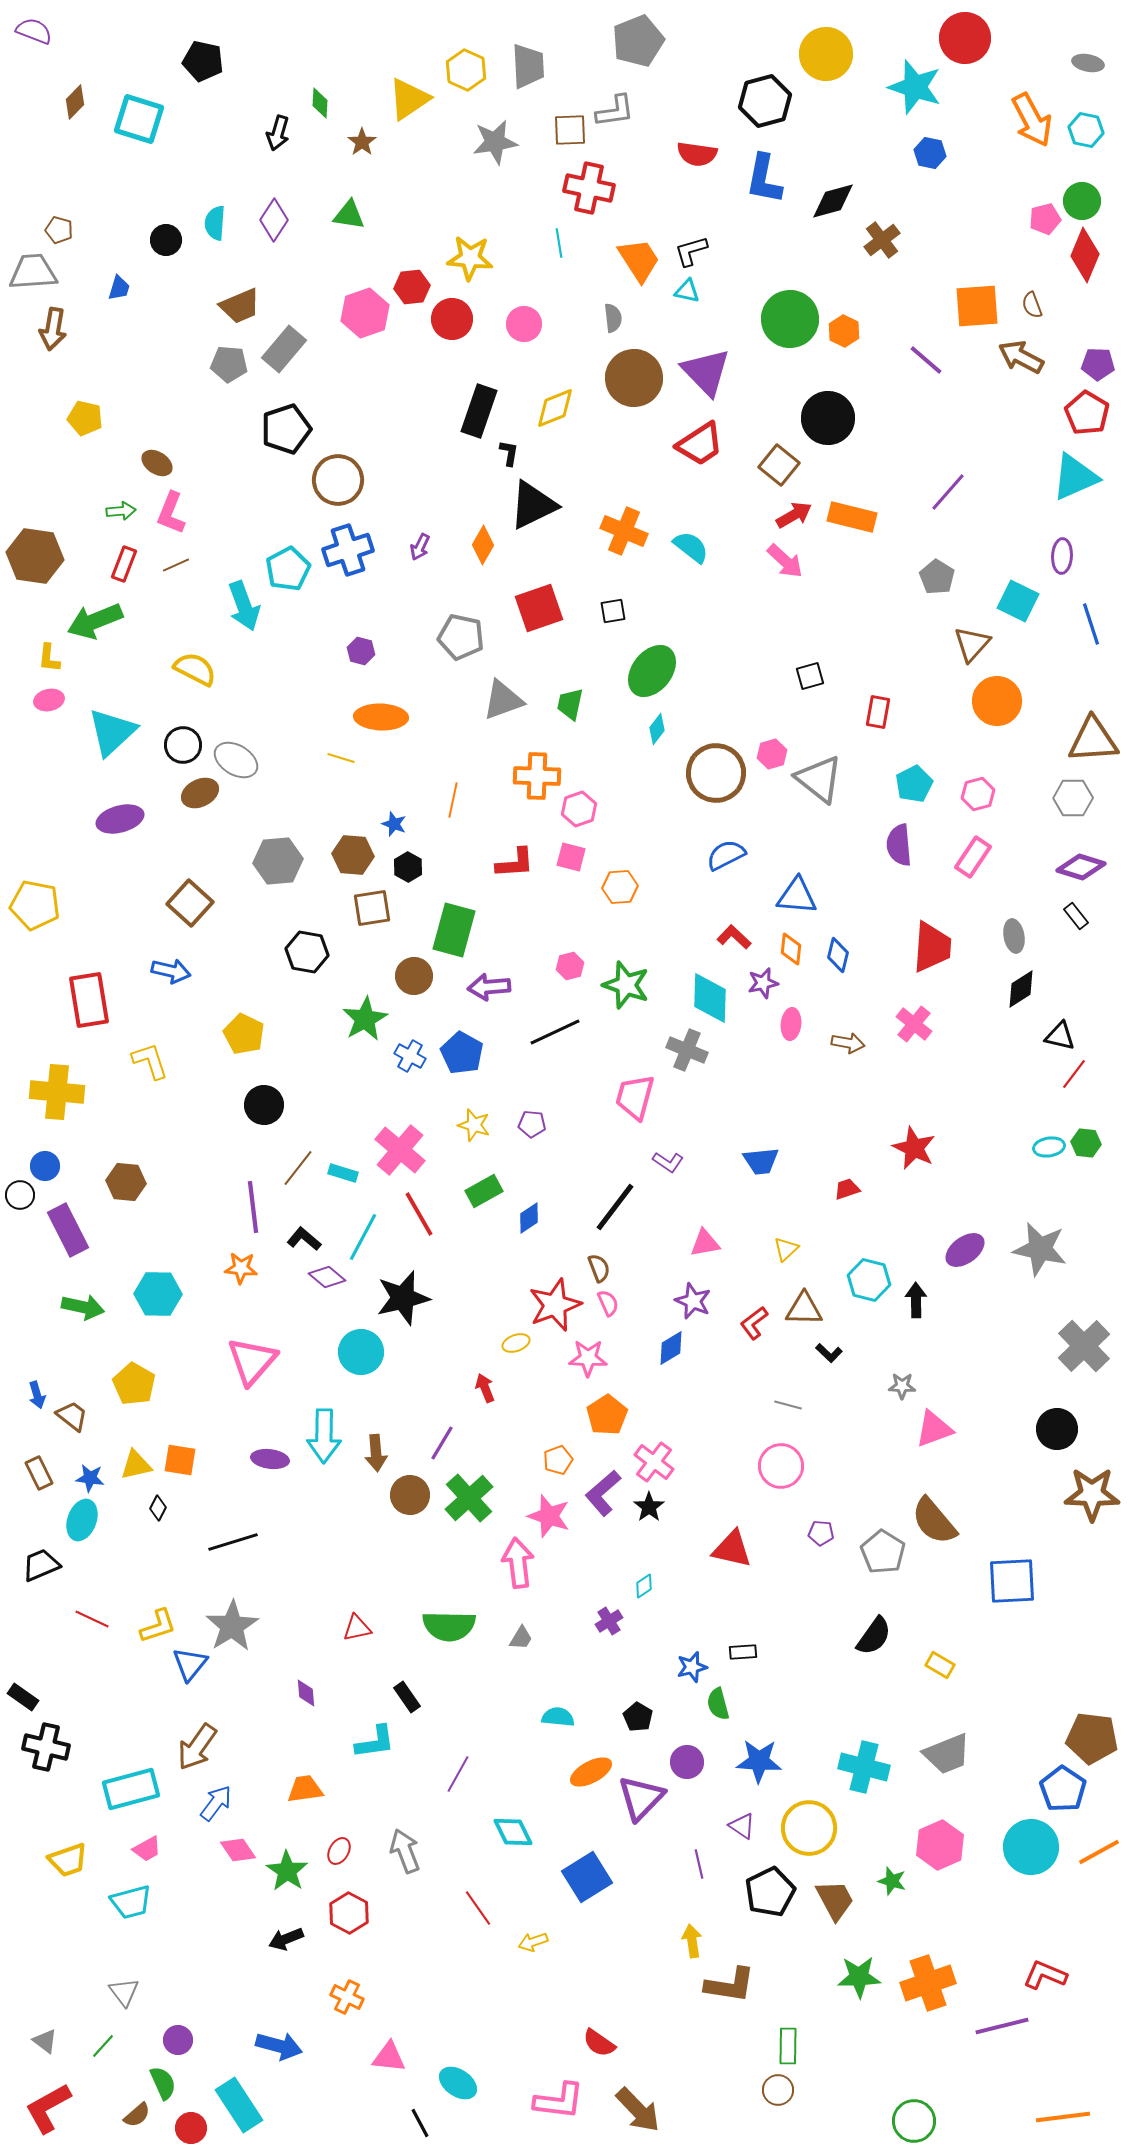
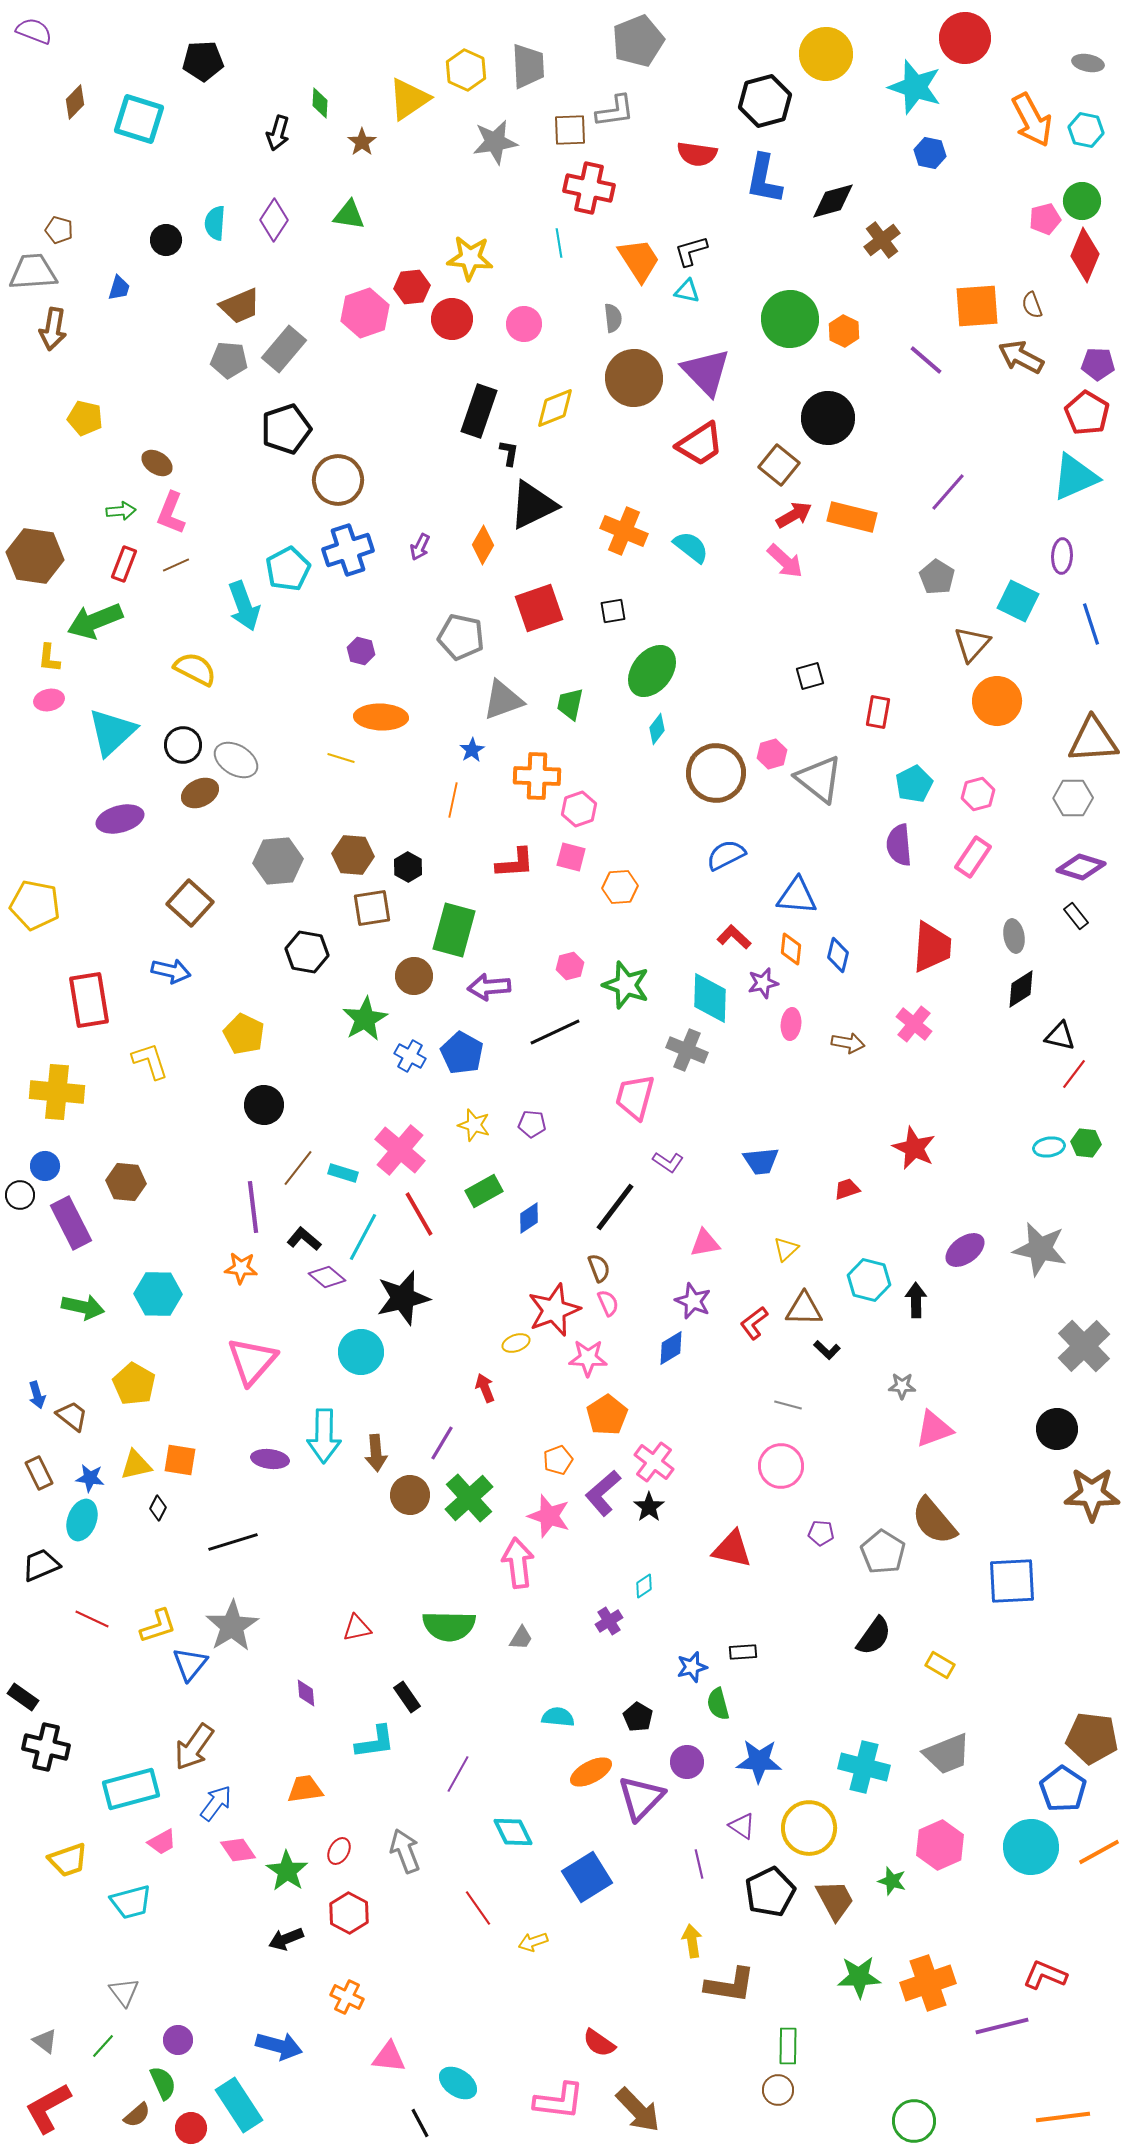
black pentagon at (203, 61): rotated 15 degrees counterclockwise
gray pentagon at (229, 364): moved 4 px up
blue star at (394, 824): moved 78 px right, 74 px up; rotated 20 degrees clockwise
purple rectangle at (68, 1230): moved 3 px right, 7 px up
red star at (555, 1305): moved 1 px left, 5 px down
black L-shape at (829, 1353): moved 2 px left, 3 px up
brown arrow at (197, 1747): moved 3 px left
pink trapezoid at (147, 1849): moved 15 px right, 7 px up
